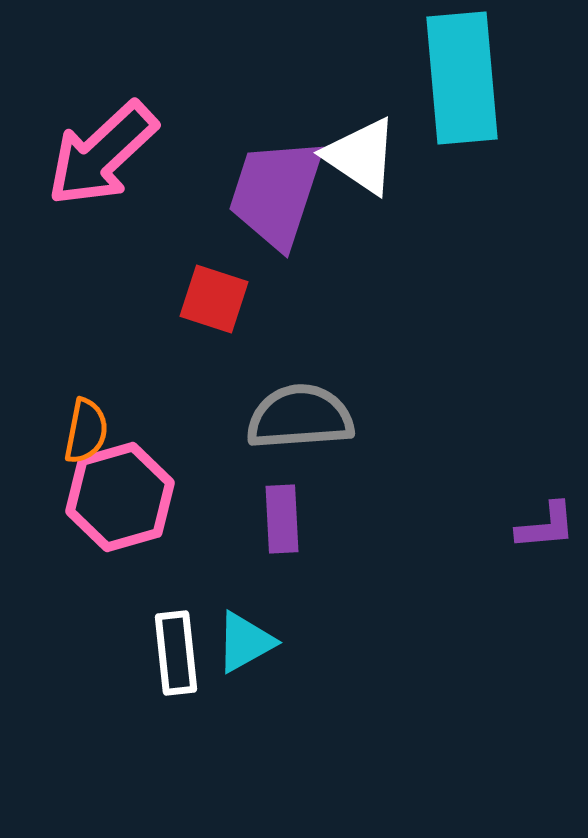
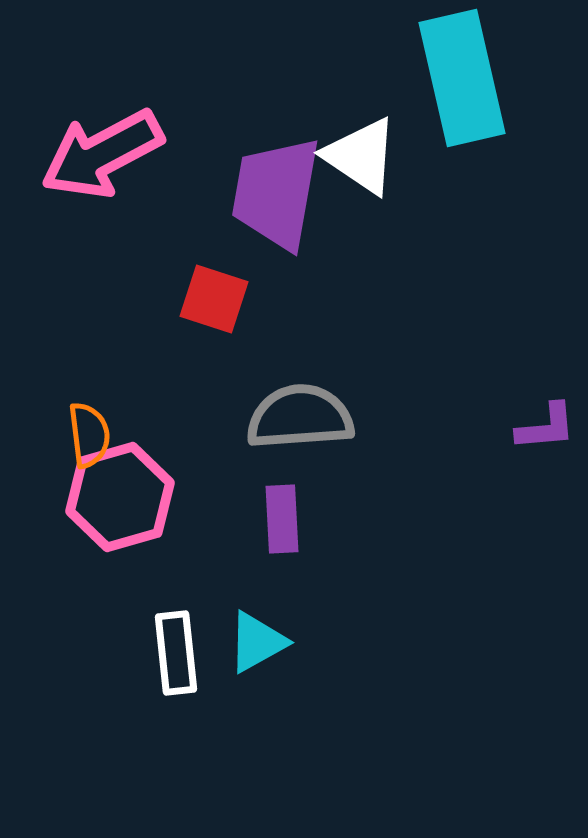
cyan rectangle: rotated 8 degrees counterclockwise
pink arrow: rotated 15 degrees clockwise
purple trapezoid: rotated 8 degrees counterclockwise
orange semicircle: moved 3 px right, 4 px down; rotated 18 degrees counterclockwise
purple L-shape: moved 99 px up
cyan triangle: moved 12 px right
